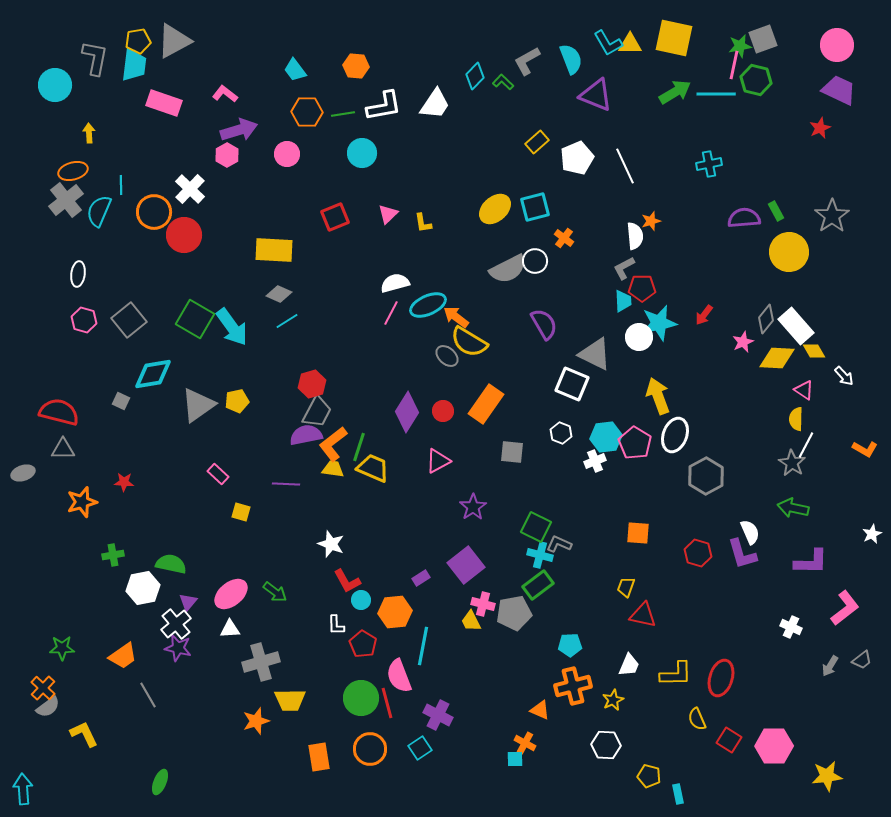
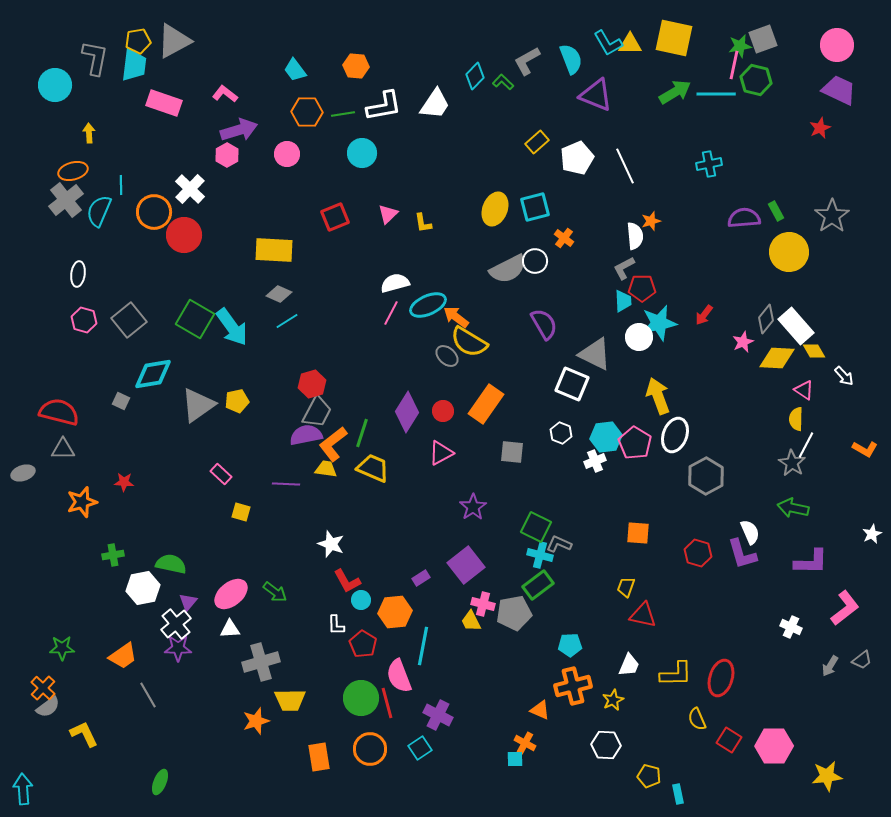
yellow ellipse at (495, 209): rotated 28 degrees counterclockwise
green line at (359, 447): moved 3 px right, 14 px up
pink triangle at (438, 461): moved 3 px right, 8 px up
yellow trapezoid at (333, 469): moved 7 px left
pink rectangle at (218, 474): moved 3 px right
purple star at (178, 648): rotated 12 degrees counterclockwise
